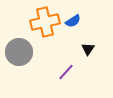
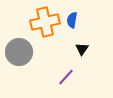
blue semicircle: moved 1 px left, 1 px up; rotated 133 degrees clockwise
black triangle: moved 6 px left
purple line: moved 5 px down
